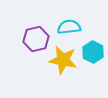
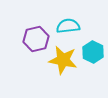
cyan semicircle: moved 1 px left, 1 px up
